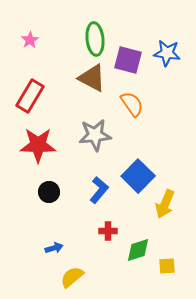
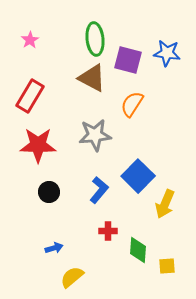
orange semicircle: rotated 112 degrees counterclockwise
green diamond: rotated 68 degrees counterclockwise
